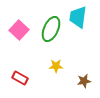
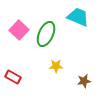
cyan trapezoid: rotated 105 degrees clockwise
green ellipse: moved 5 px left, 5 px down
red rectangle: moved 7 px left, 1 px up
